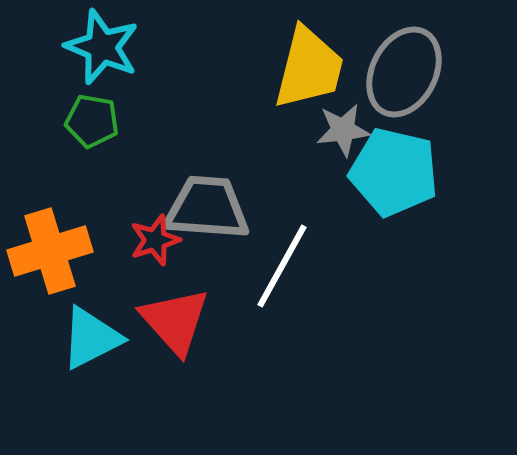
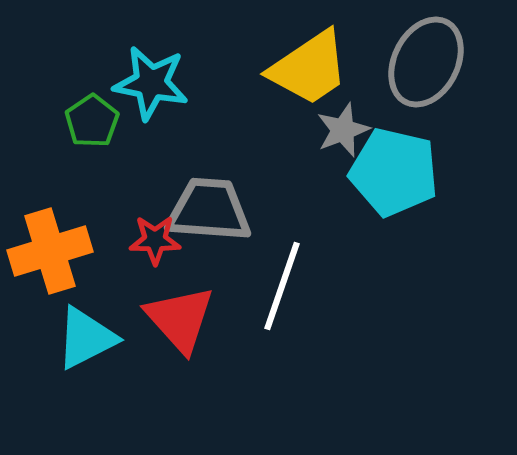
cyan star: moved 49 px right, 36 px down; rotated 12 degrees counterclockwise
yellow trapezoid: rotated 42 degrees clockwise
gray ellipse: moved 22 px right, 10 px up
green pentagon: rotated 28 degrees clockwise
gray star: rotated 14 degrees counterclockwise
gray trapezoid: moved 2 px right, 2 px down
red star: rotated 18 degrees clockwise
white line: moved 20 px down; rotated 10 degrees counterclockwise
red triangle: moved 5 px right, 2 px up
cyan triangle: moved 5 px left
